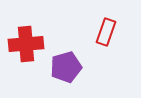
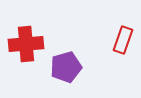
red rectangle: moved 17 px right, 8 px down
